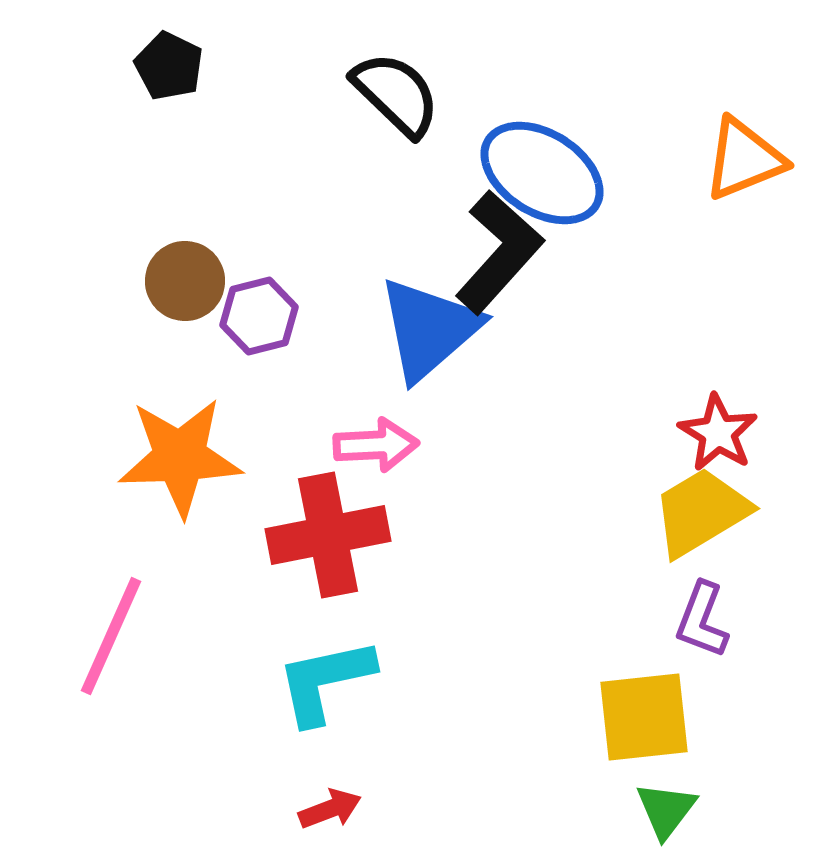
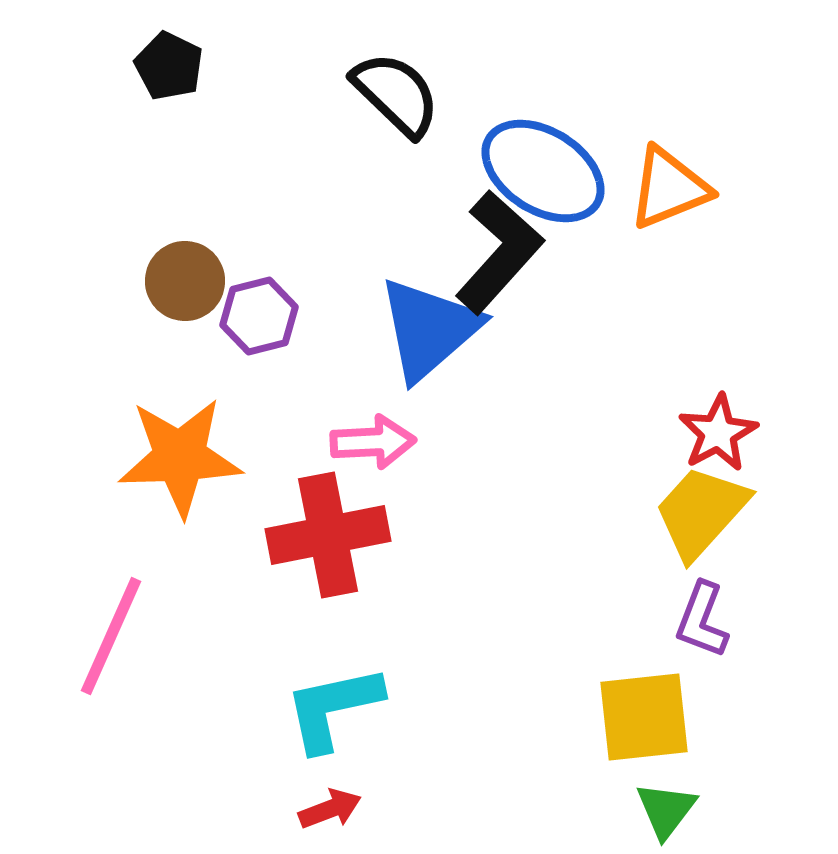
orange triangle: moved 75 px left, 29 px down
blue ellipse: moved 1 px right, 2 px up
red star: rotated 12 degrees clockwise
pink arrow: moved 3 px left, 3 px up
yellow trapezoid: rotated 17 degrees counterclockwise
cyan L-shape: moved 8 px right, 27 px down
